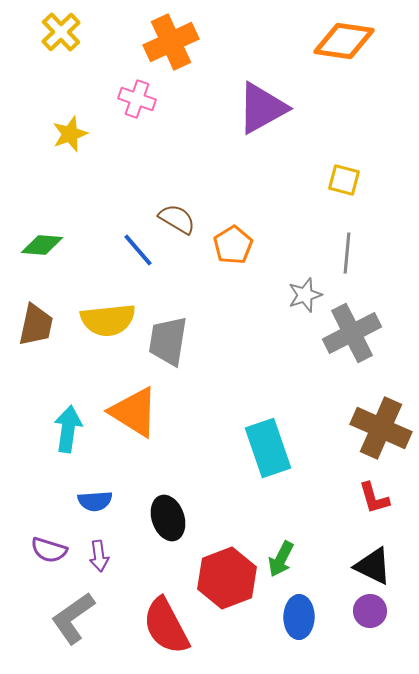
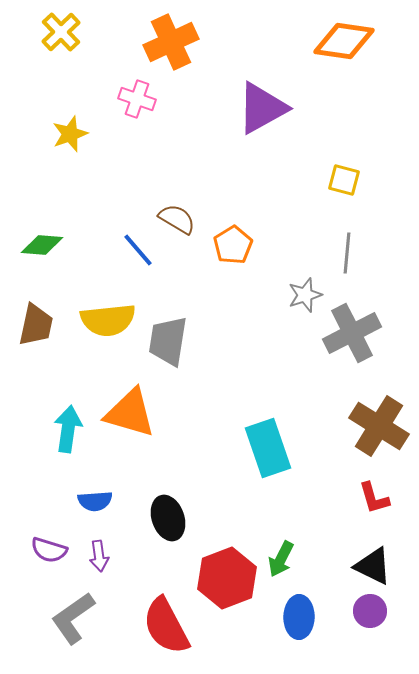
orange triangle: moved 4 px left, 1 px down; rotated 16 degrees counterclockwise
brown cross: moved 2 px left, 2 px up; rotated 8 degrees clockwise
